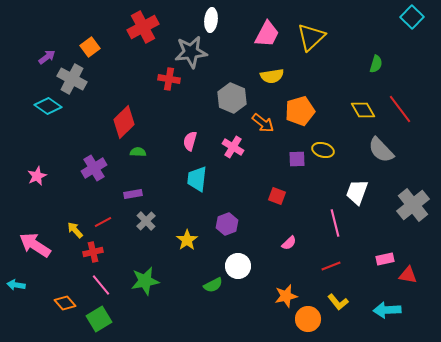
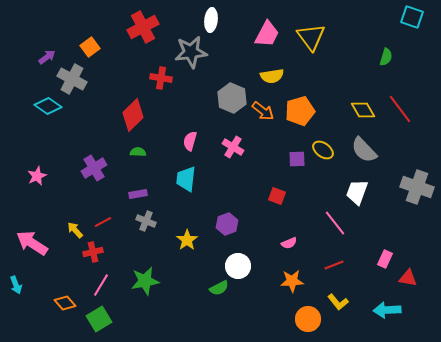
cyan square at (412, 17): rotated 25 degrees counterclockwise
yellow triangle at (311, 37): rotated 24 degrees counterclockwise
green semicircle at (376, 64): moved 10 px right, 7 px up
red cross at (169, 79): moved 8 px left, 1 px up
red diamond at (124, 122): moved 9 px right, 7 px up
orange arrow at (263, 123): moved 12 px up
yellow ellipse at (323, 150): rotated 20 degrees clockwise
gray semicircle at (381, 150): moved 17 px left
cyan trapezoid at (197, 179): moved 11 px left
purple rectangle at (133, 194): moved 5 px right
gray cross at (413, 205): moved 4 px right, 18 px up; rotated 32 degrees counterclockwise
gray cross at (146, 221): rotated 24 degrees counterclockwise
pink line at (335, 223): rotated 24 degrees counterclockwise
pink semicircle at (289, 243): rotated 21 degrees clockwise
pink arrow at (35, 245): moved 3 px left, 2 px up
pink rectangle at (385, 259): rotated 54 degrees counterclockwise
red line at (331, 266): moved 3 px right, 1 px up
red triangle at (408, 275): moved 3 px down
cyan arrow at (16, 285): rotated 120 degrees counterclockwise
pink line at (101, 285): rotated 70 degrees clockwise
green semicircle at (213, 285): moved 6 px right, 3 px down
orange star at (286, 296): moved 6 px right, 15 px up; rotated 10 degrees clockwise
